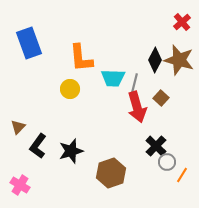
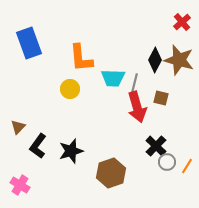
brown square: rotated 28 degrees counterclockwise
orange line: moved 5 px right, 9 px up
